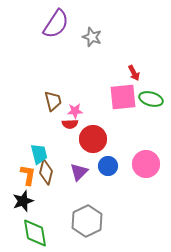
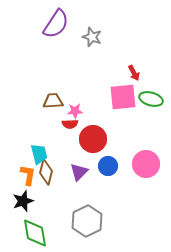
brown trapezoid: rotated 80 degrees counterclockwise
